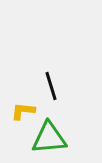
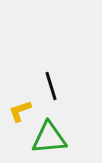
yellow L-shape: moved 3 px left; rotated 25 degrees counterclockwise
